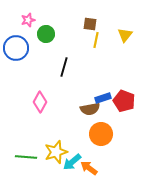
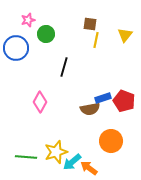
orange circle: moved 10 px right, 7 px down
